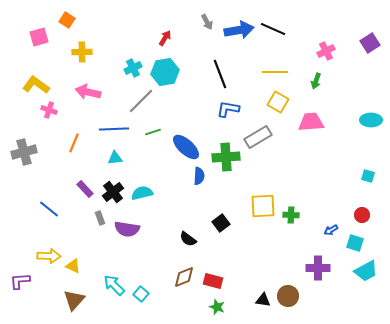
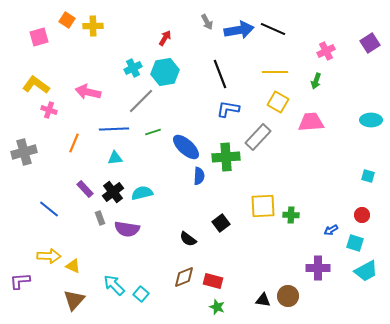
yellow cross at (82, 52): moved 11 px right, 26 px up
gray rectangle at (258, 137): rotated 16 degrees counterclockwise
